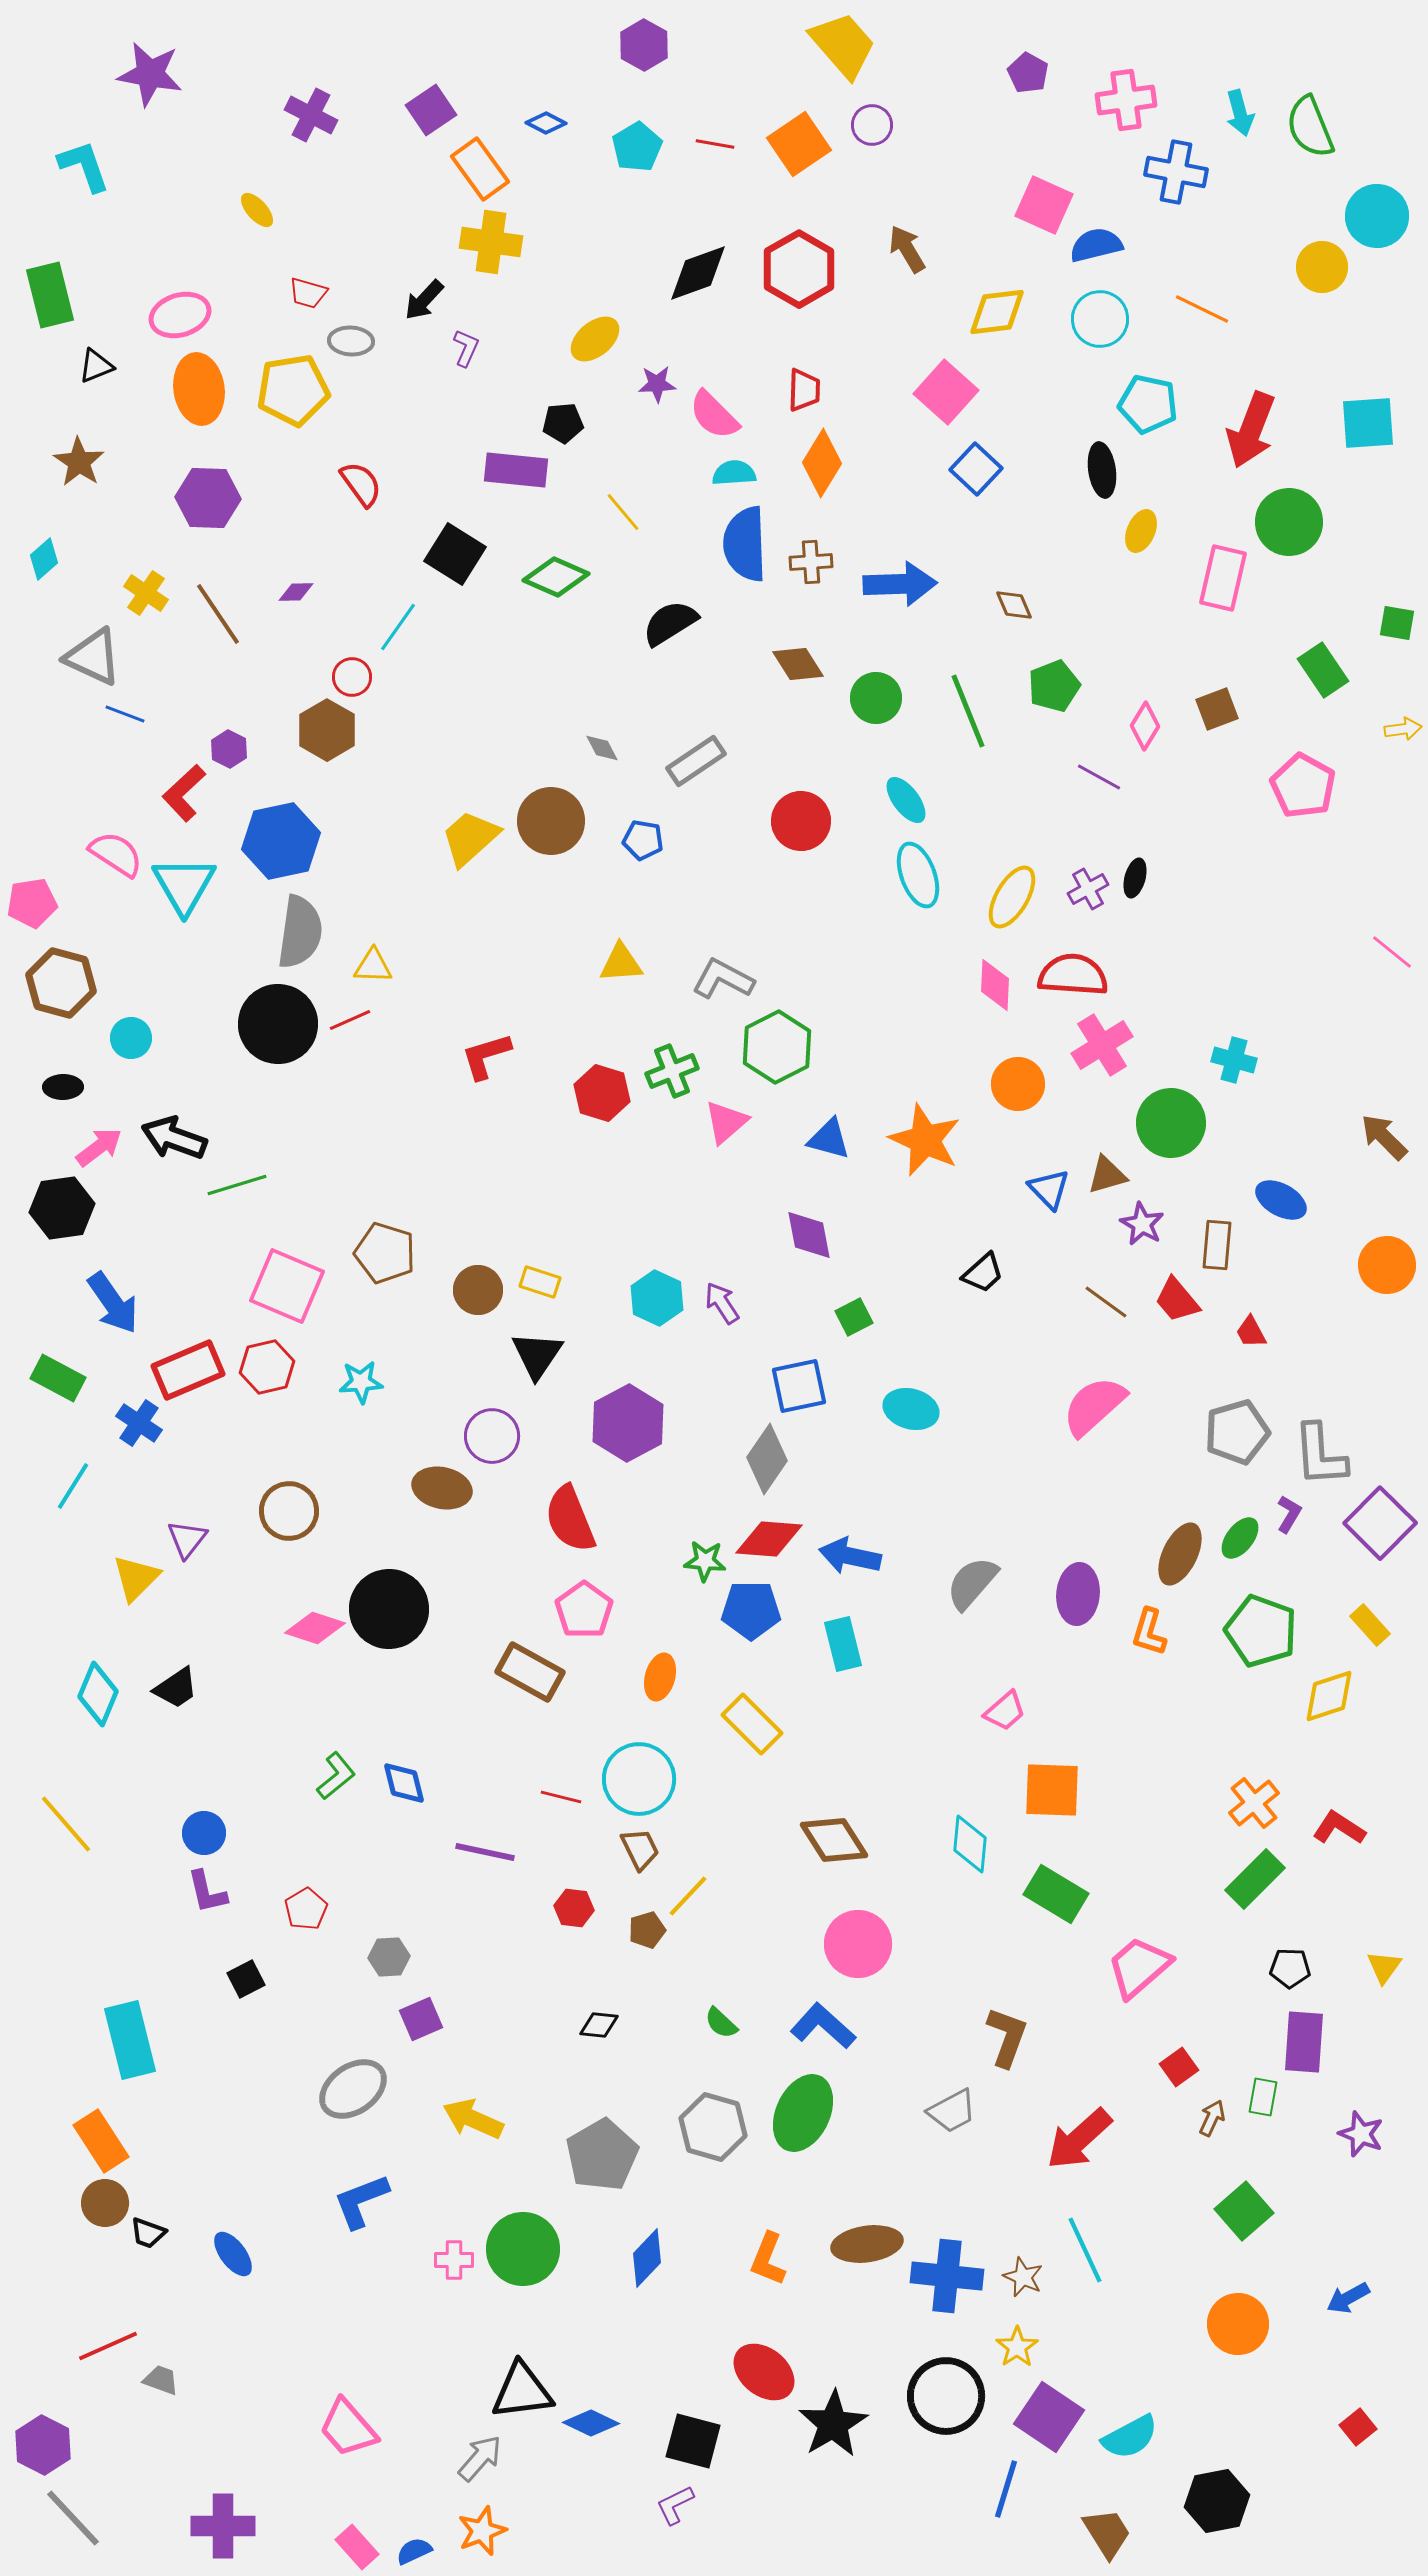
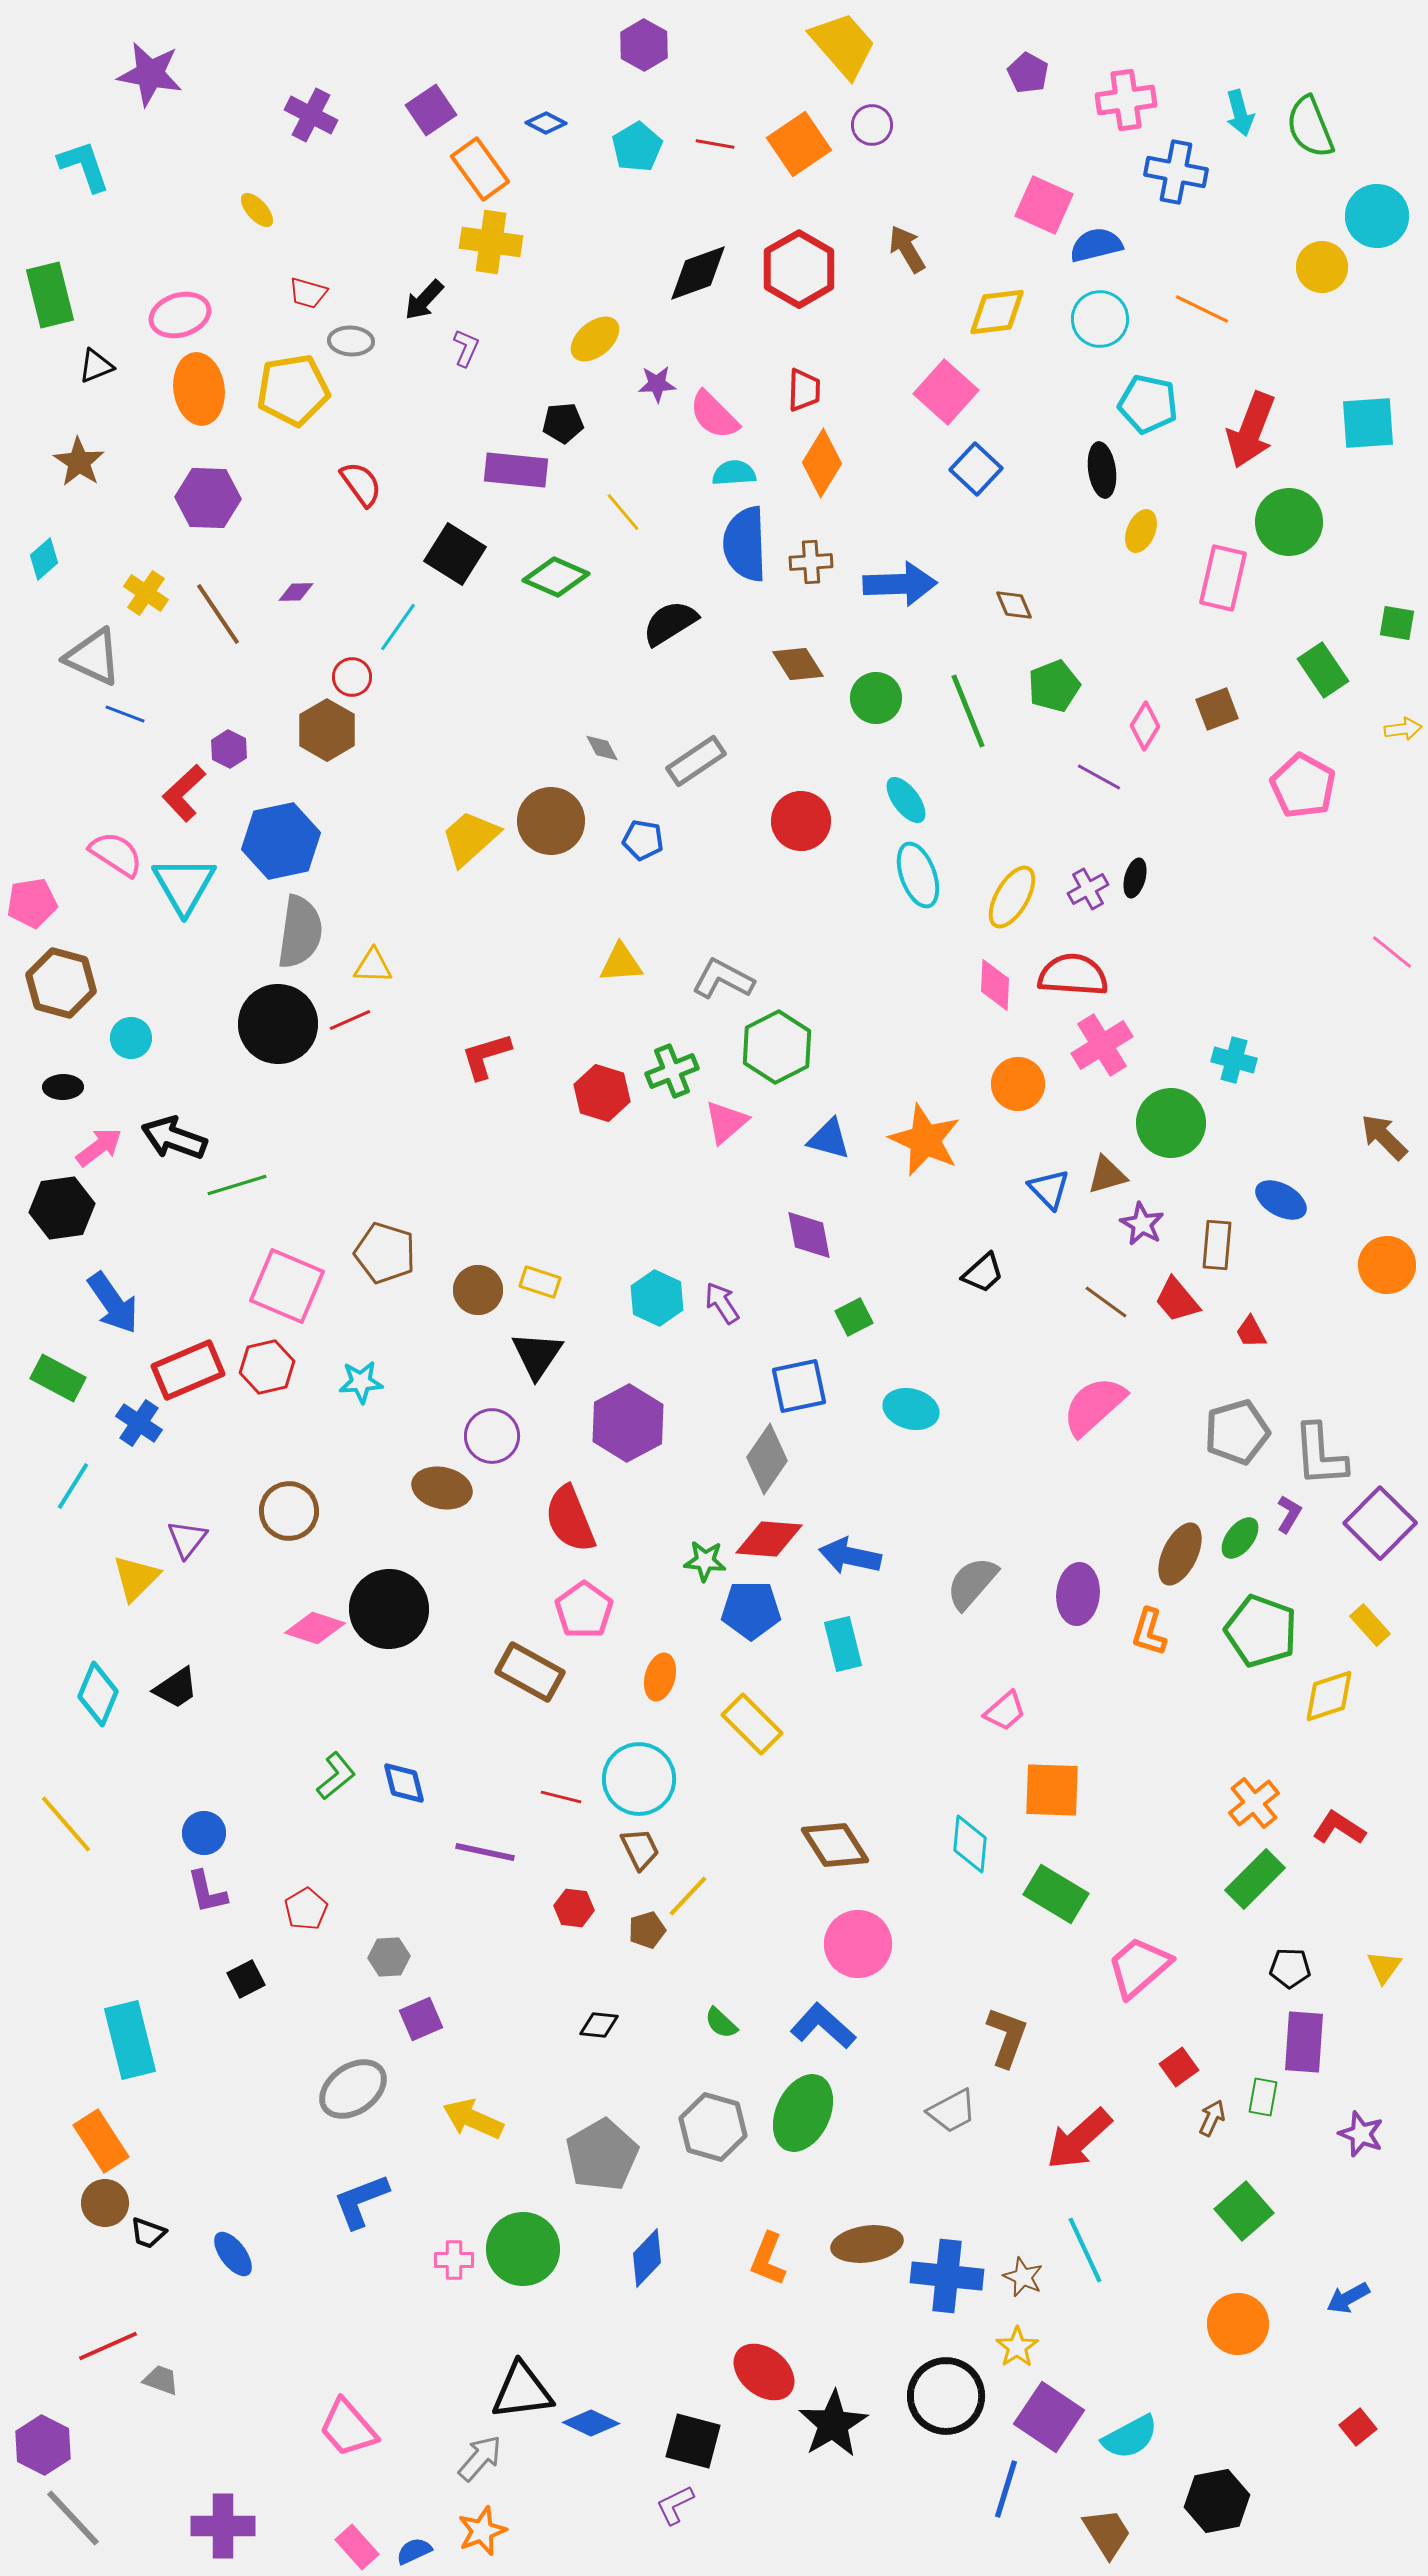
brown diamond at (834, 1840): moved 1 px right, 5 px down
